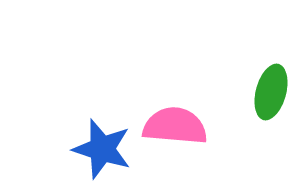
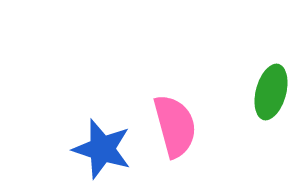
pink semicircle: rotated 70 degrees clockwise
